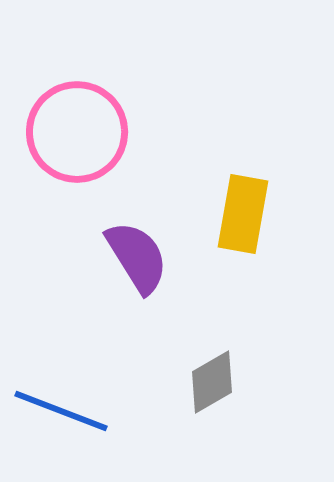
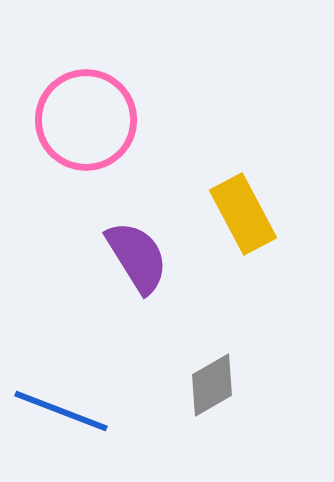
pink circle: moved 9 px right, 12 px up
yellow rectangle: rotated 38 degrees counterclockwise
gray diamond: moved 3 px down
